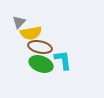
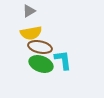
gray triangle: moved 10 px right, 11 px up; rotated 16 degrees clockwise
